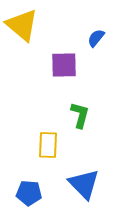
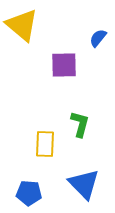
blue semicircle: moved 2 px right
green L-shape: moved 9 px down
yellow rectangle: moved 3 px left, 1 px up
